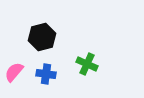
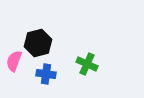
black hexagon: moved 4 px left, 6 px down
pink semicircle: moved 11 px up; rotated 20 degrees counterclockwise
